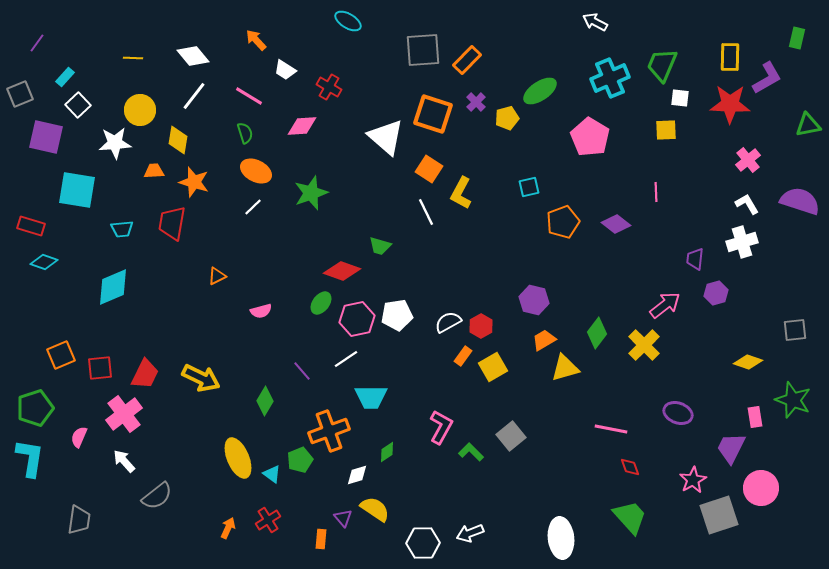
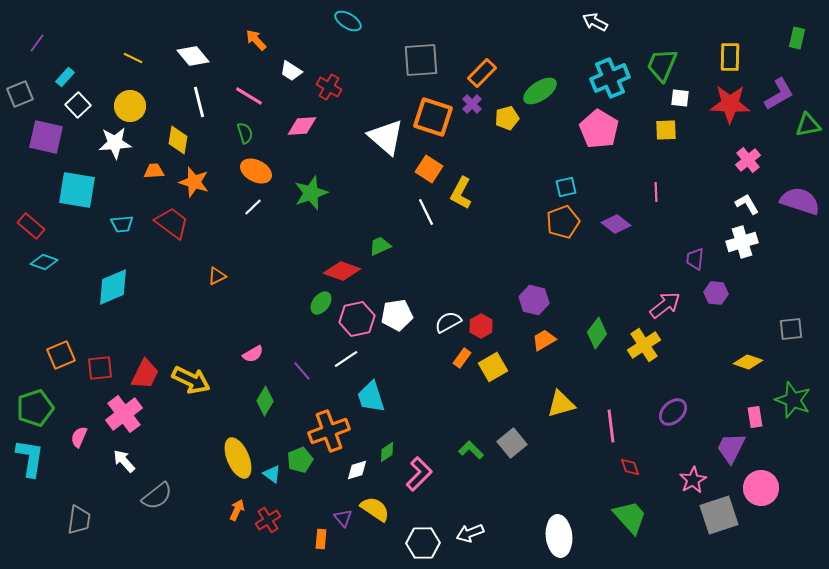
gray square at (423, 50): moved 2 px left, 10 px down
yellow line at (133, 58): rotated 24 degrees clockwise
orange rectangle at (467, 60): moved 15 px right, 13 px down
white trapezoid at (285, 70): moved 6 px right, 1 px down
purple L-shape at (767, 78): moved 12 px right, 16 px down
white line at (194, 96): moved 5 px right, 6 px down; rotated 52 degrees counterclockwise
purple cross at (476, 102): moved 4 px left, 2 px down
yellow circle at (140, 110): moved 10 px left, 4 px up
orange square at (433, 114): moved 3 px down
pink pentagon at (590, 137): moved 9 px right, 8 px up
cyan square at (529, 187): moved 37 px right
red trapezoid at (172, 223): rotated 117 degrees clockwise
red rectangle at (31, 226): rotated 24 degrees clockwise
cyan trapezoid at (122, 229): moved 5 px up
green trapezoid at (380, 246): rotated 140 degrees clockwise
purple hexagon at (716, 293): rotated 20 degrees clockwise
pink semicircle at (261, 311): moved 8 px left, 43 px down; rotated 15 degrees counterclockwise
gray square at (795, 330): moved 4 px left, 1 px up
yellow cross at (644, 345): rotated 12 degrees clockwise
orange rectangle at (463, 356): moved 1 px left, 2 px down
yellow triangle at (565, 368): moved 4 px left, 36 px down
yellow arrow at (201, 378): moved 10 px left, 2 px down
cyan trapezoid at (371, 397): rotated 72 degrees clockwise
purple ellipse at (678, 413): moved 5 px left, 1 px up; rotated 64 degrees counterclockwise
pink L-shape at (441, 427): moved 22 px left, 47 px down; rotated 16 degrees clockwise
pink line at (611, 429): moved 3 px up; rotated 72 degrees clockwise
gray square at (511, 436): moved 1 px right, 7 px down
green L-shape at (471, 452): moved 2 px up
white diamond at (357, 475): moved 5 px up
orange arrow at (228, 528): moved 9 px right, 18 px up
white ellipse at (561, 538): moved 2 px left, 2 px up
